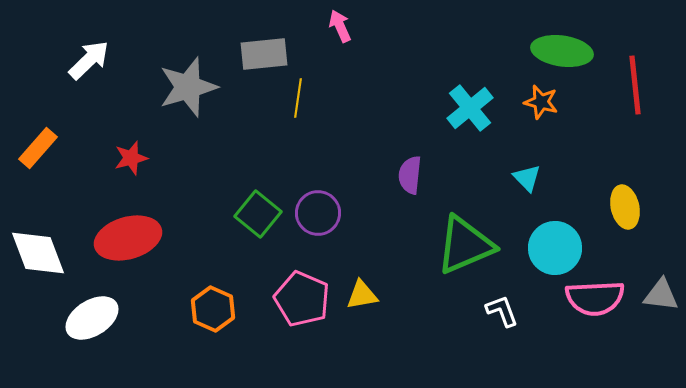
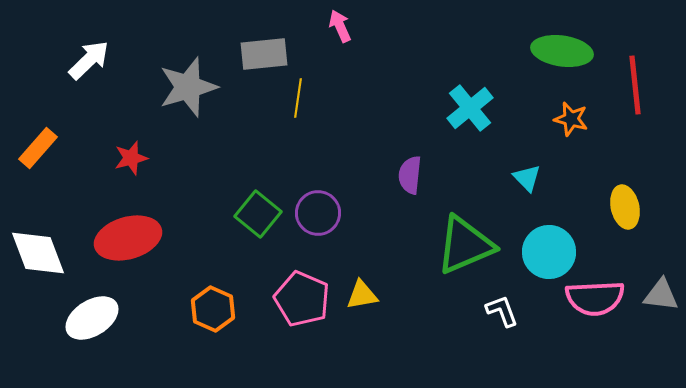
orange star: moved 30 px right, 17 px down
cyan circle: moved 6 px left, 4 px down
